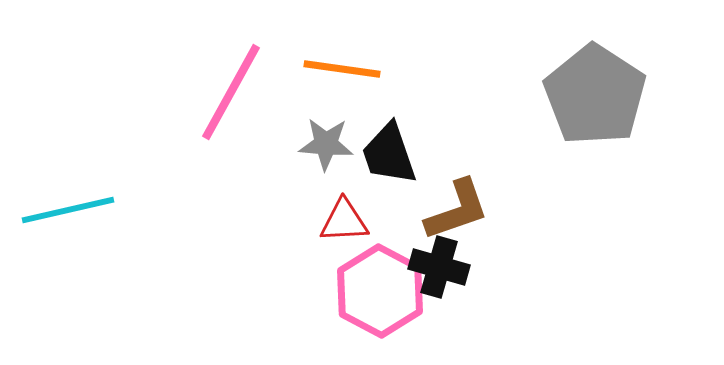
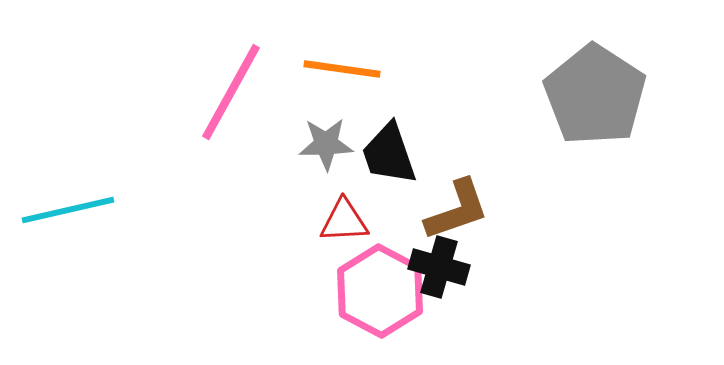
gray star: rotated 6 degrees counterclockwise
